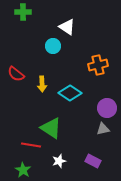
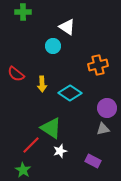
red line: rotated 54 degrees counterclockwise
white star: moved 1 px right, 10 px up
